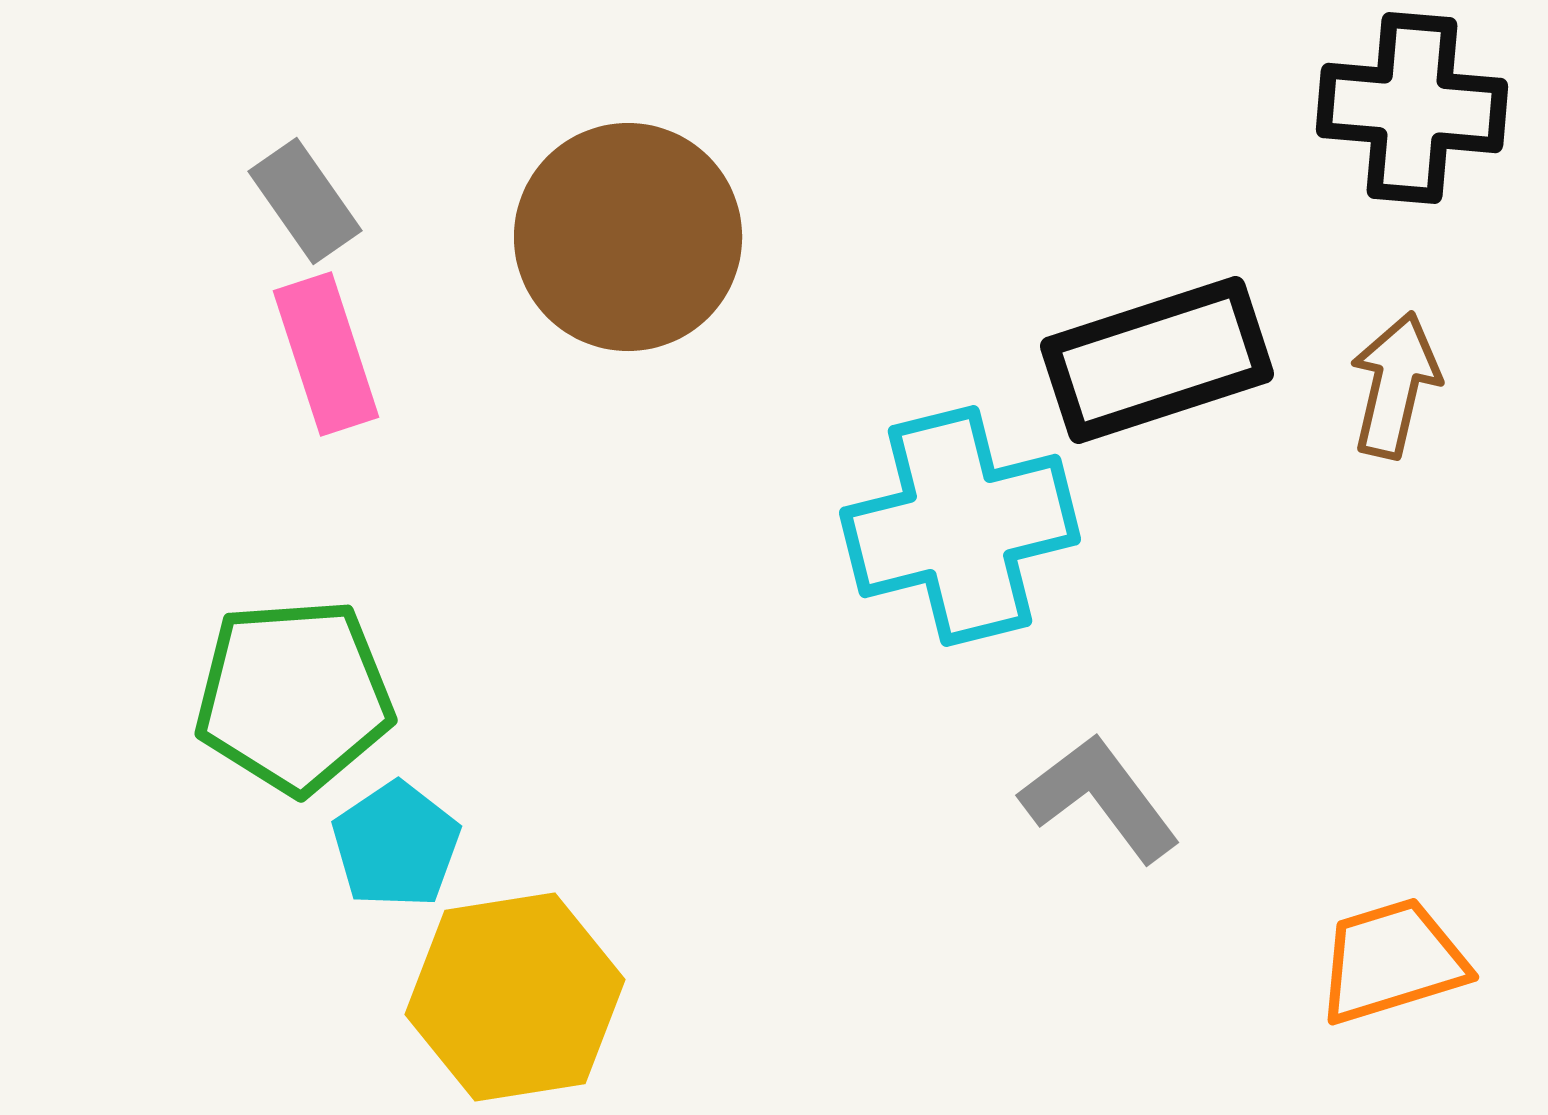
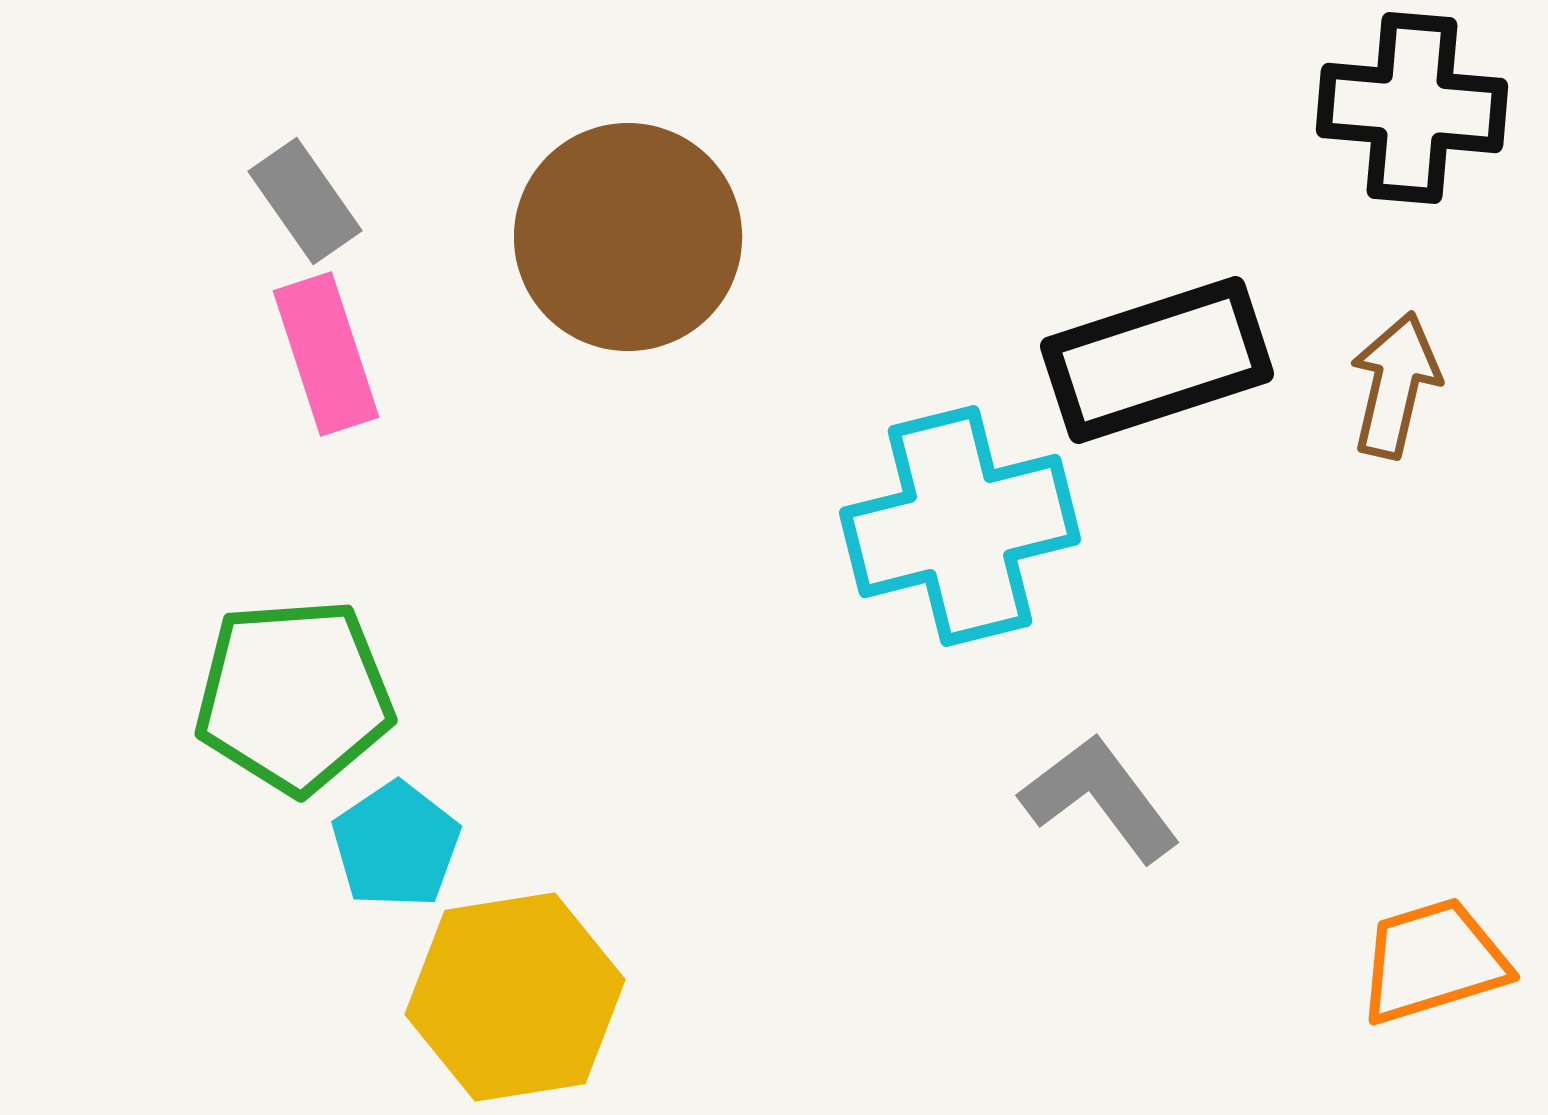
orange trapezoid: moved 41 px right
